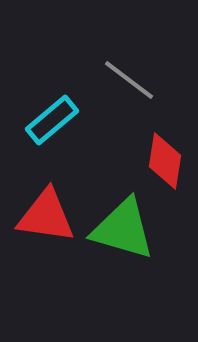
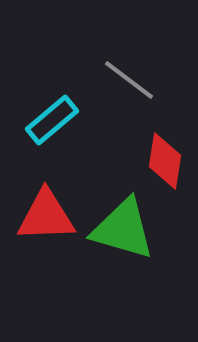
red triangle: rotated 10 degrees counterclockwise
